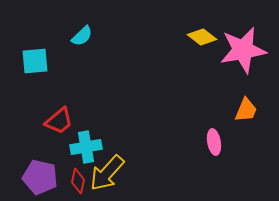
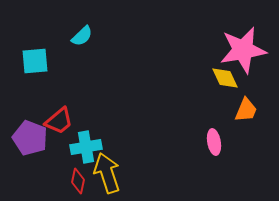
yellow diamond: moved 23 px right, 41 px down; rotated 28 degrees clockwise
yellow arrow: rotated 120 degrees clockwise
purple pentagon: moved 10 px left, 39 px up; rotated 8 degrees clockwise
